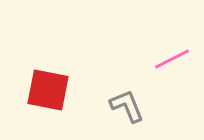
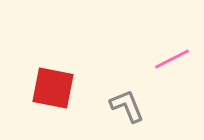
red square: moved 5 px right, 2 px up
